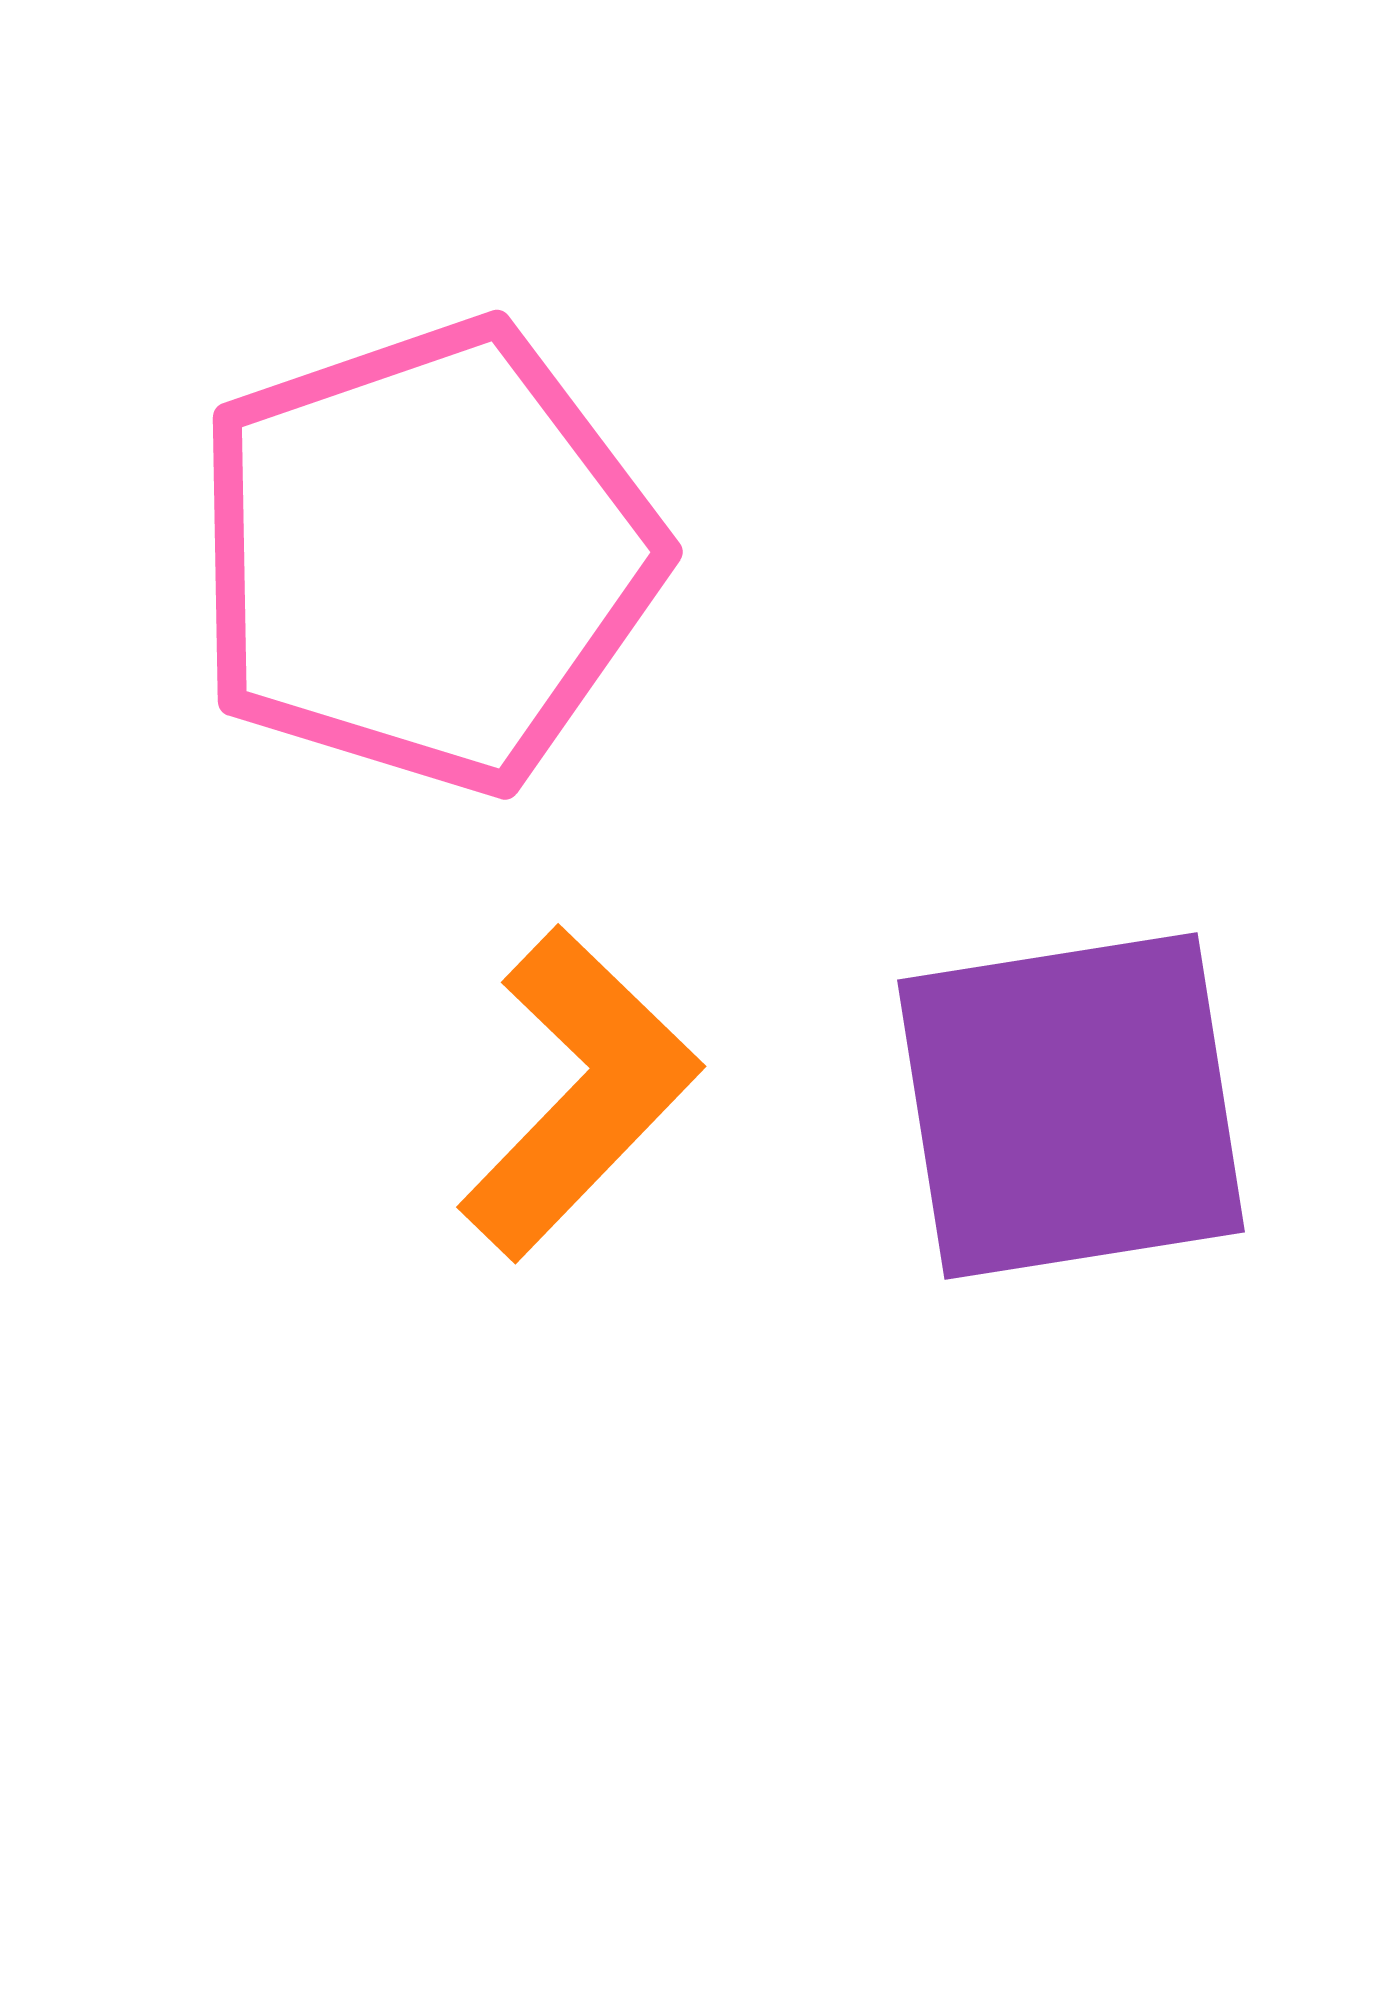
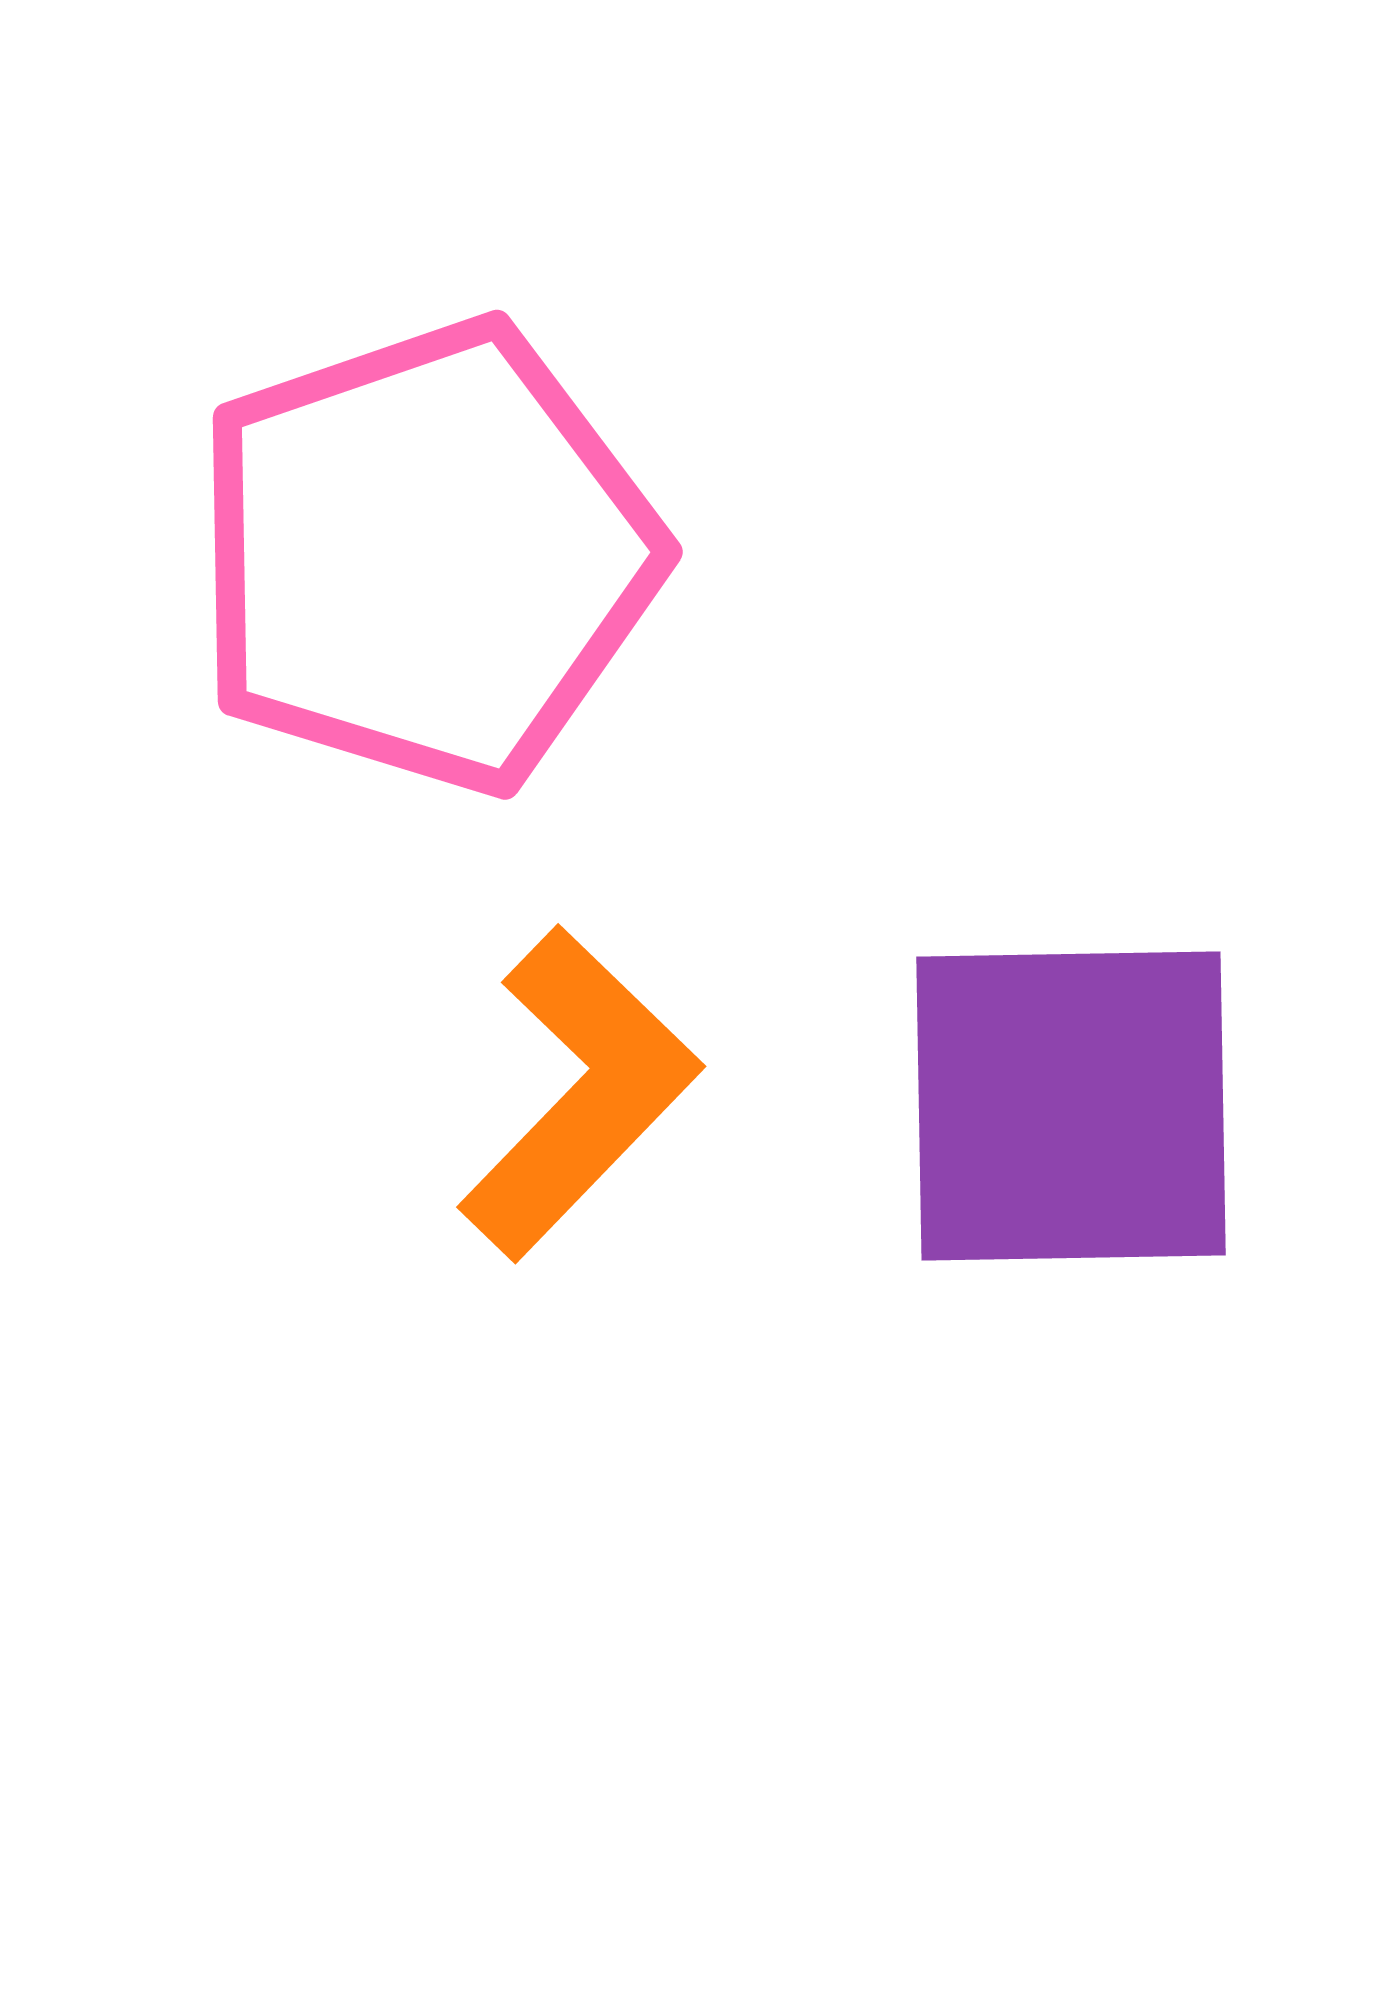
purple square: rotated 8 degrees clockwise
